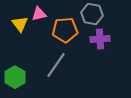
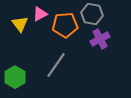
pink triangle: moved 1 px right; rotated 14 degrees counterclockwise
orange pentagon: moved 5 px up
purple cross: rotated 24 degrees counterclockwise
